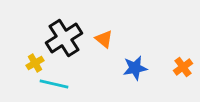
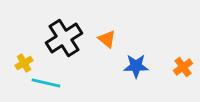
orange triangle: moved 3 px right
yellow cross: moved 11 px left
blue star: moved 1 px right, 2 px up; rotated 10 degrees clockwise
cyan line: moved 8 px left, 1 px up
